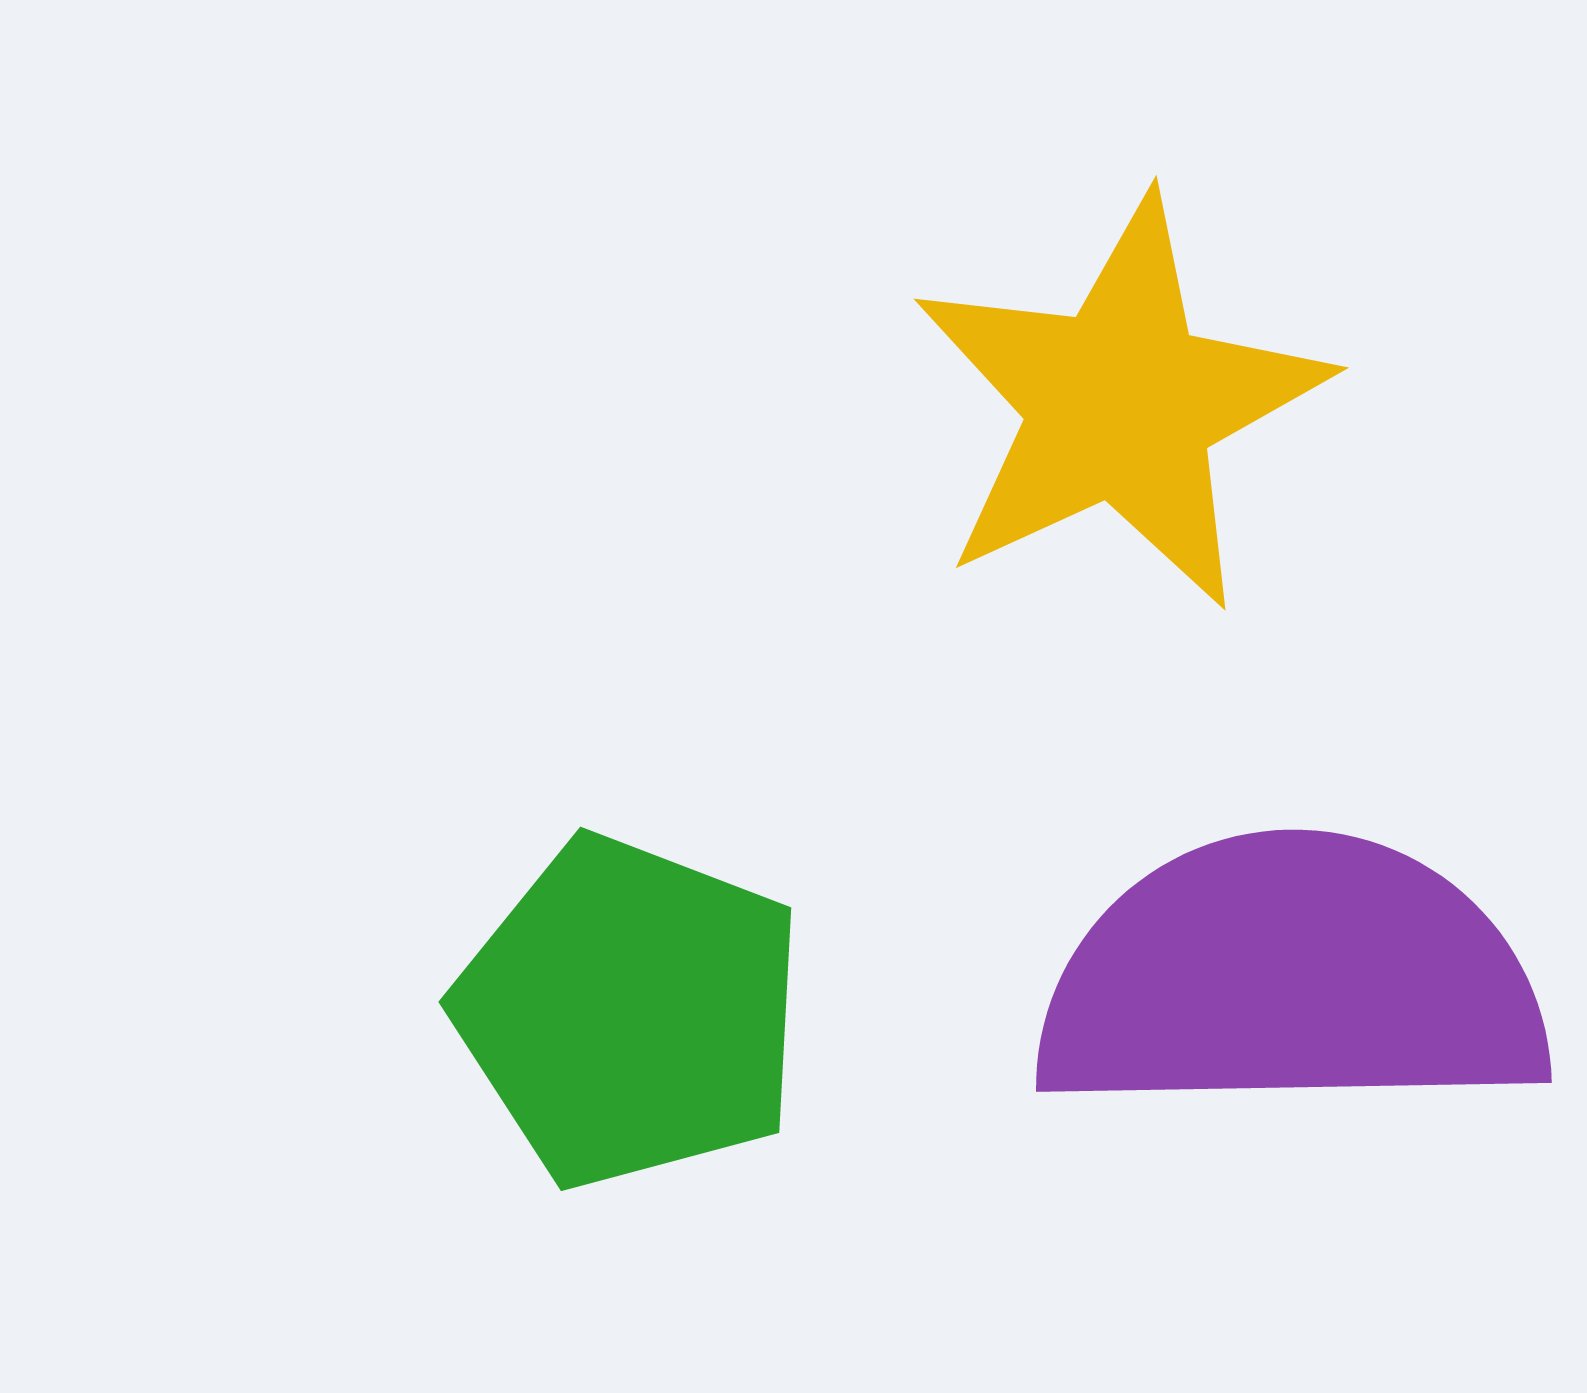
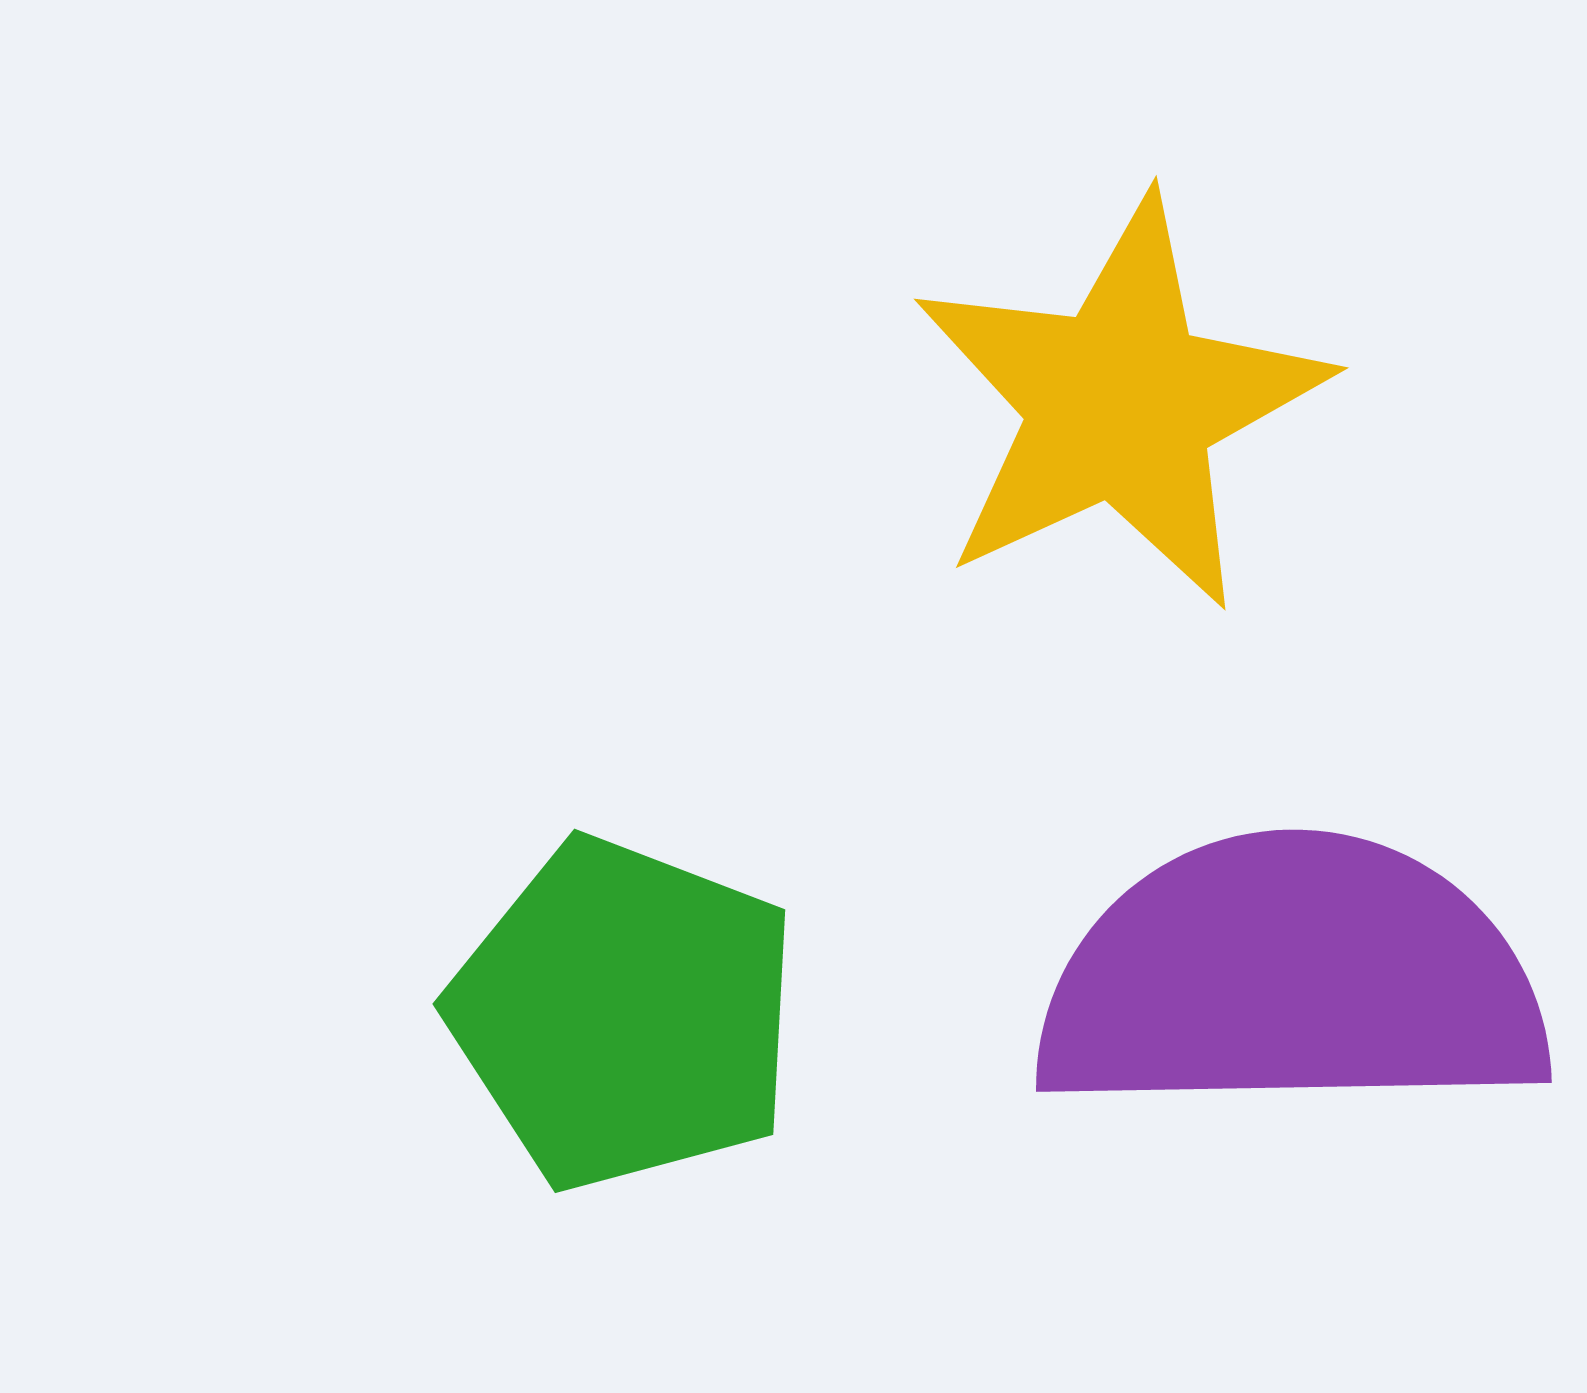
green pentagon: moved 6 px left, 2 px down
